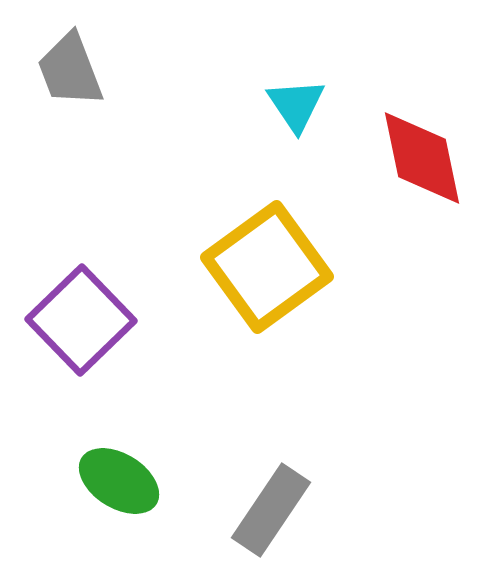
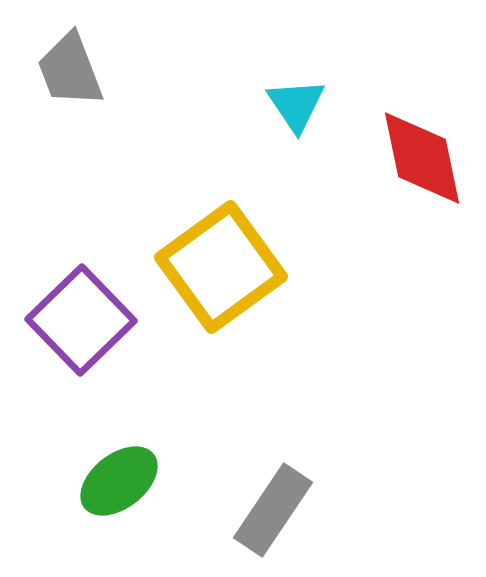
yellow square: moved 46 px left
green ellipse: rotated 70 degrees counterclockwise
gray rectangle: moved 2 px right
